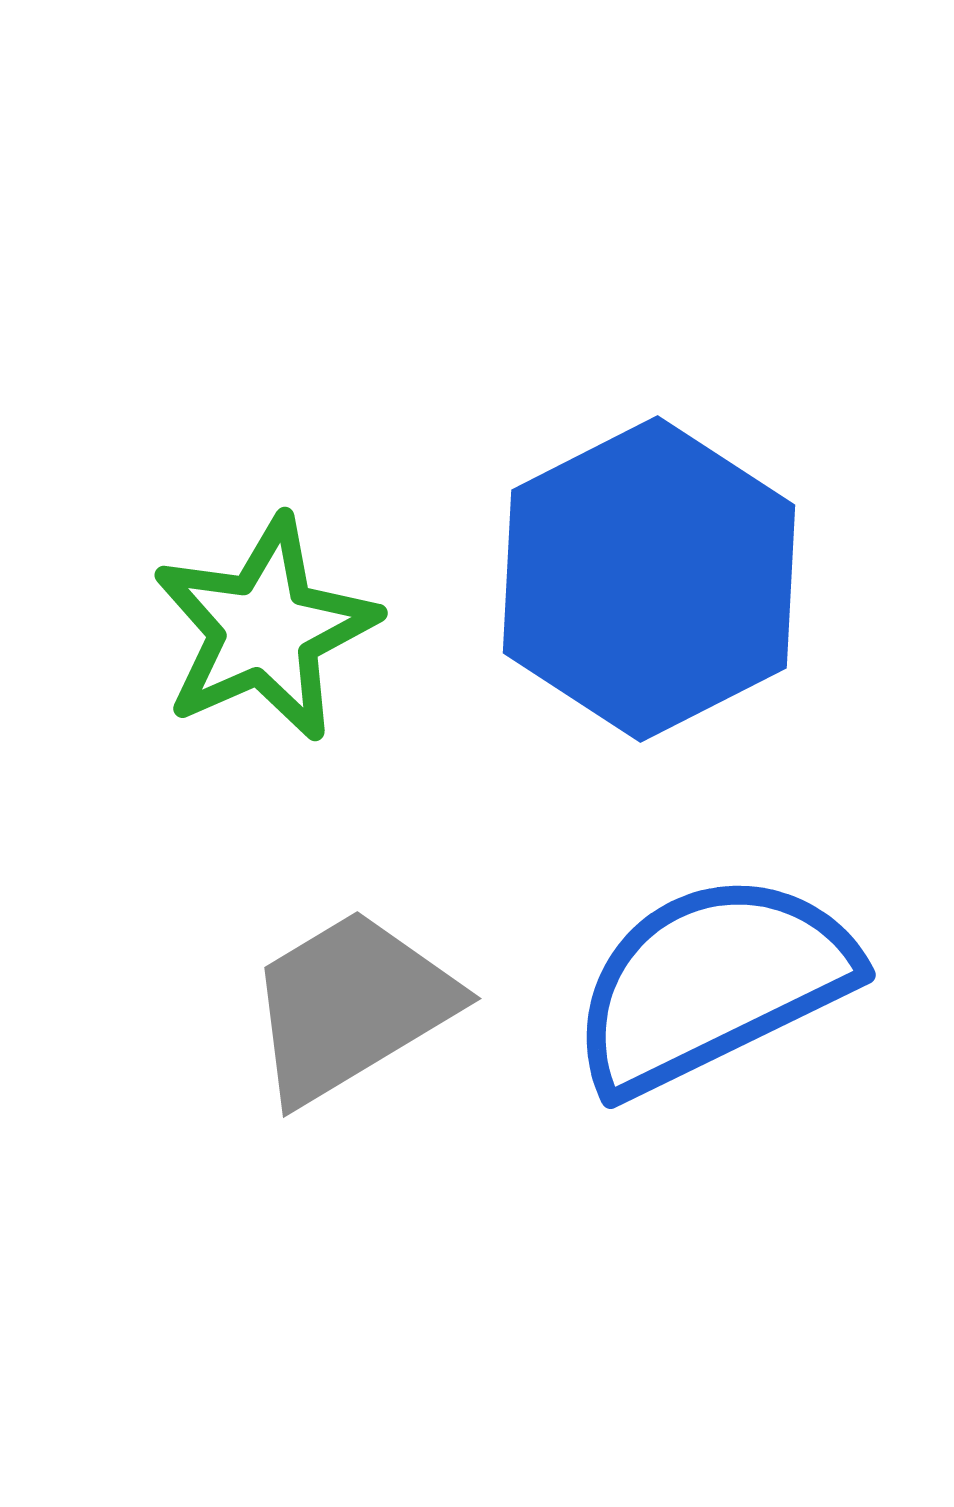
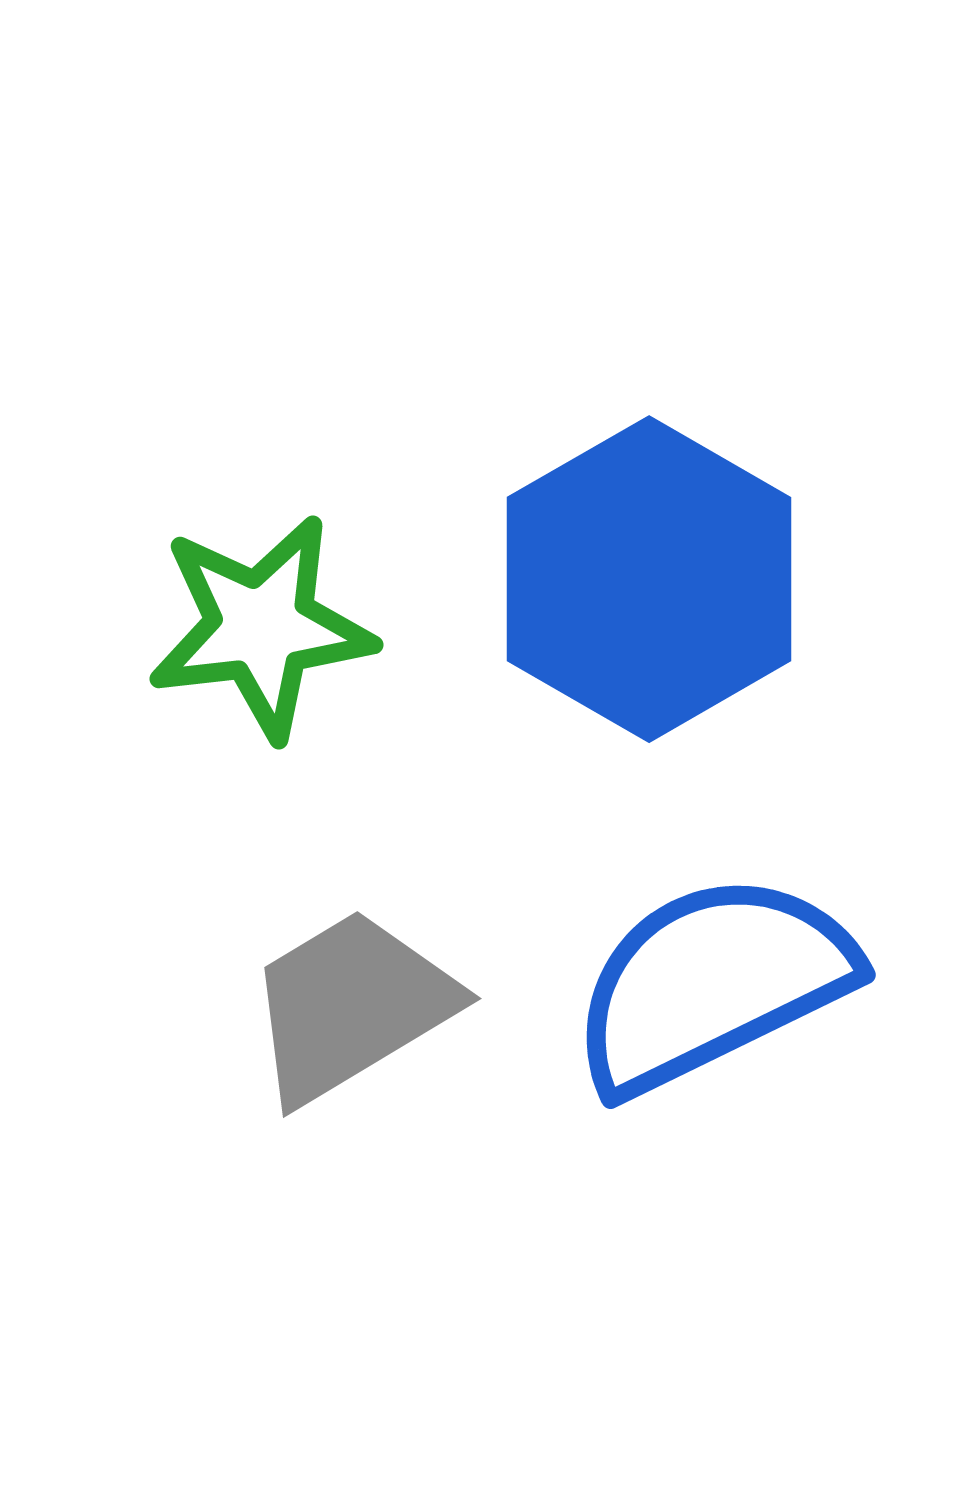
blue hexagon: rotated 3 degrees counterclockwise
green star: moved 4 px left, 2 px up; rotated 17 degrees clockwise
